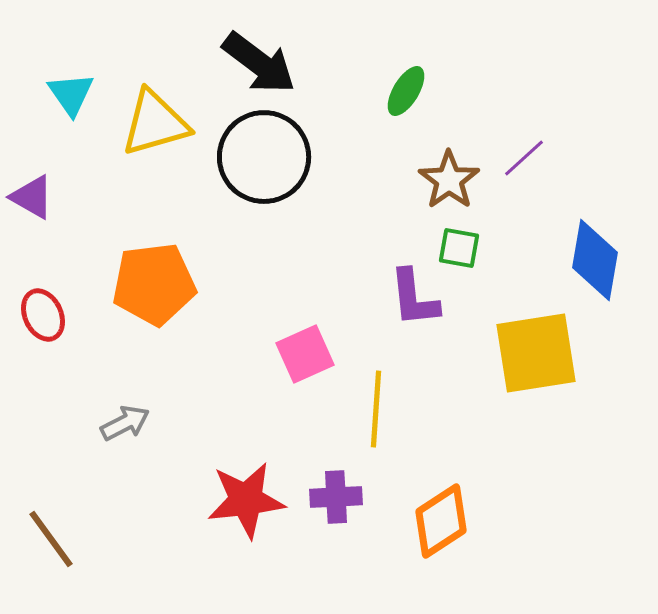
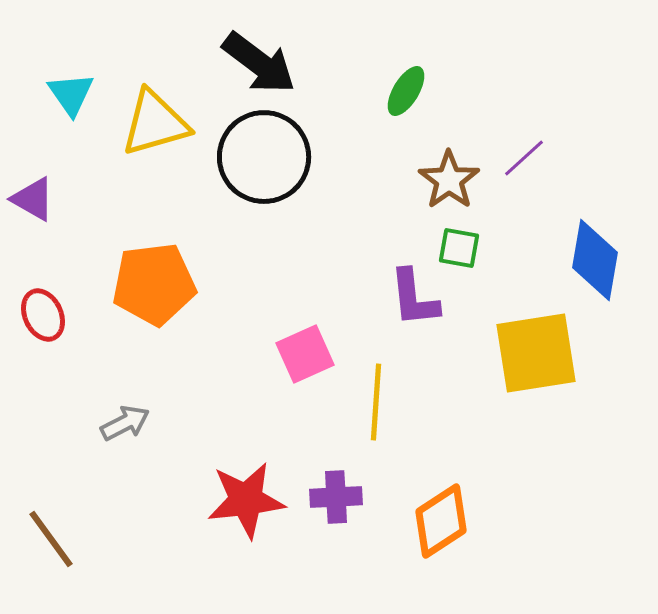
purple triangle: moved 1 px right, 2 px down
yellow line: moved 7 px up
